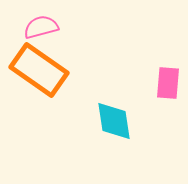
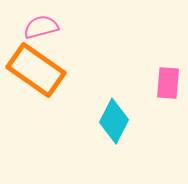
orange rectangle: moved 3 px left
cyan diamond: rotated 36 degrees clockwise
